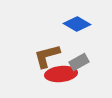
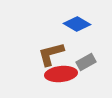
brown L-shape: moved 4 px right, 2 px up
gray rectangle: moved 7 px right
